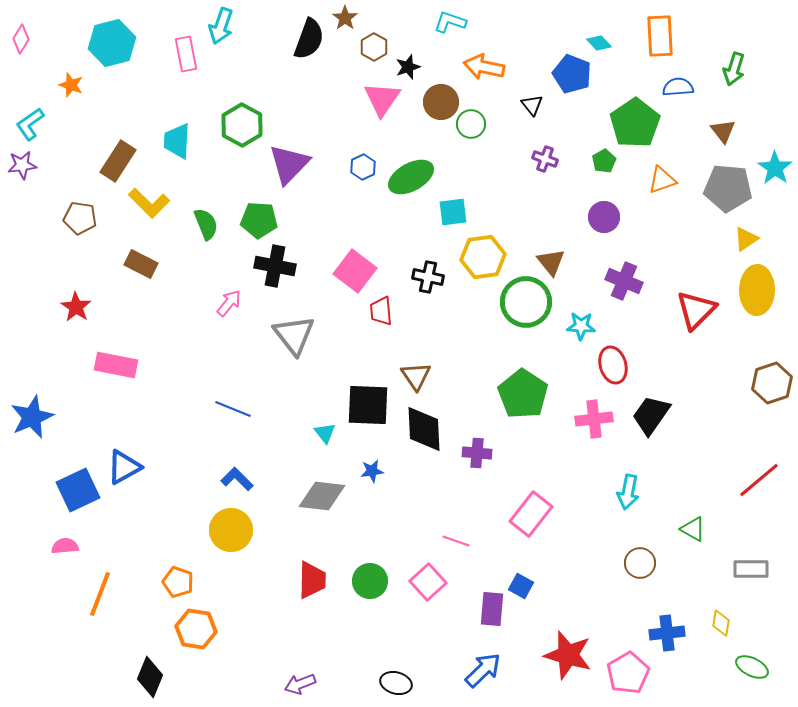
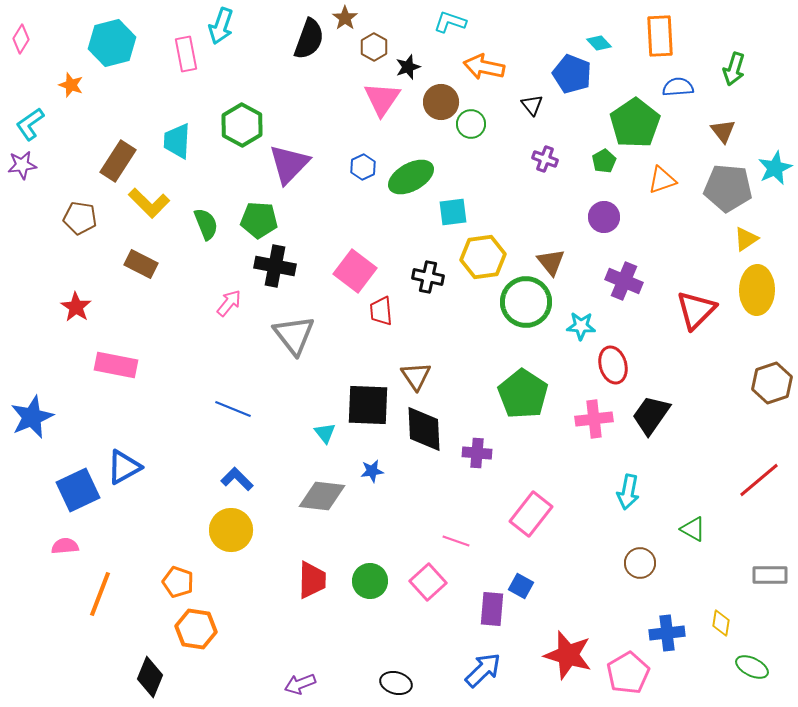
cyan star at (775, 168): rotated 12 degrees clockwise
gray rectangle at (751, 569): moved 19 px right, 6 px down
